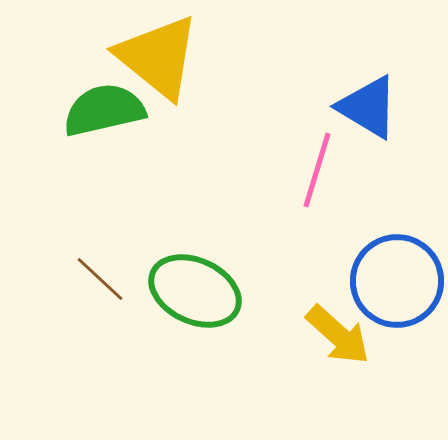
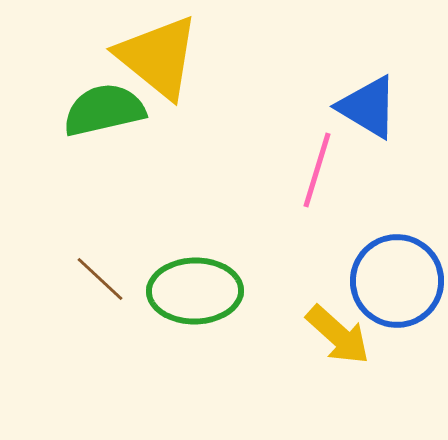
green ellipse: rotated 26 degrees counterclockwise
